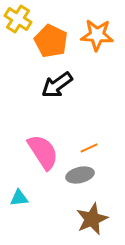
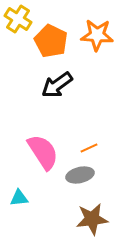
brown star: rotated 16 degrees clockwise
